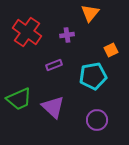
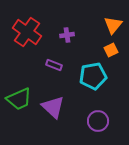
orange triangle: moved 23 px right, 12 px down
purple rectangle: rotated 42 degrees clockwise
purple circle: moved 1 px right, 1 px down
